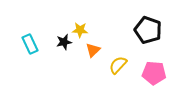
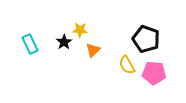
black pentagon: moved 2 px left, 9 px down
black star: rotated 21 degrees counterclockwise
yellow semicircle: moved 9 px right; rotated 72 degrees counterclockwise
